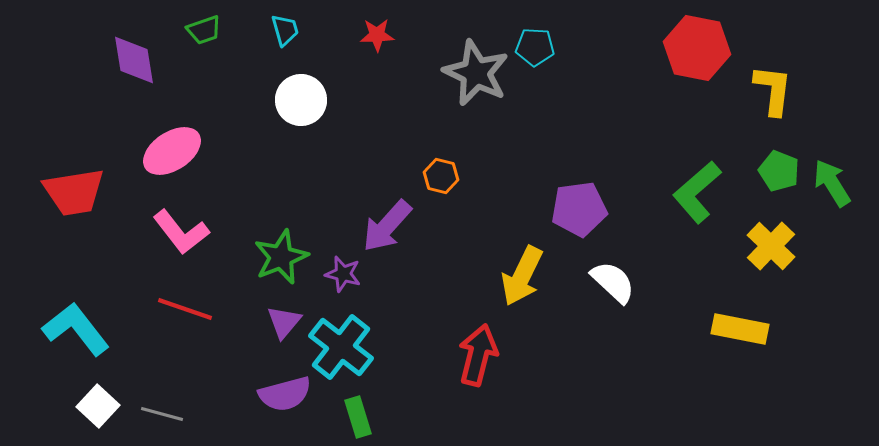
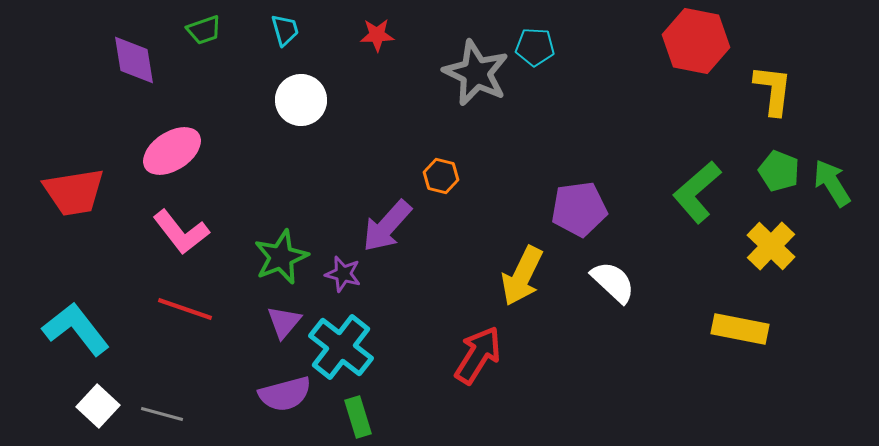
red hexagon: moved 1 px left, 7 px up
red arrow: rotated 18 degrees clockwise
